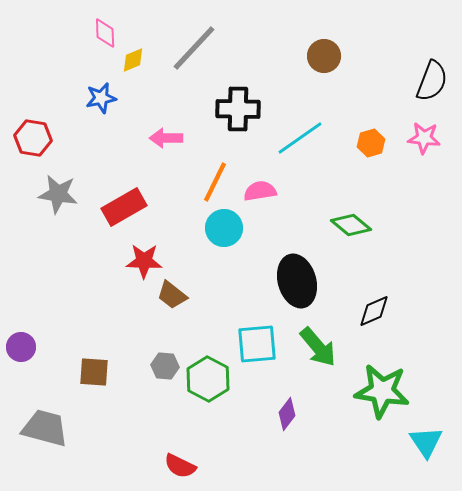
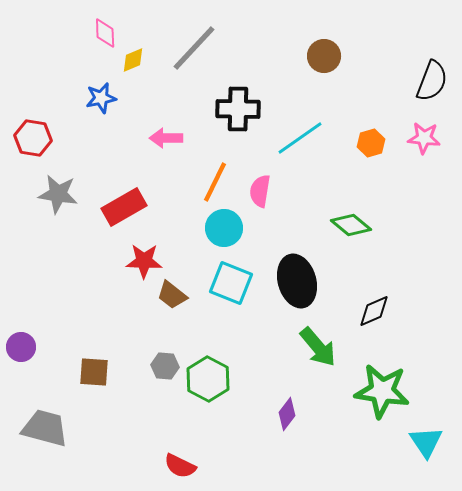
pink semicircle: rotated 72 degrees counterclockwise
cyan square: moved 26 px left, 61 px up; rotated 27 degrees clockwise
